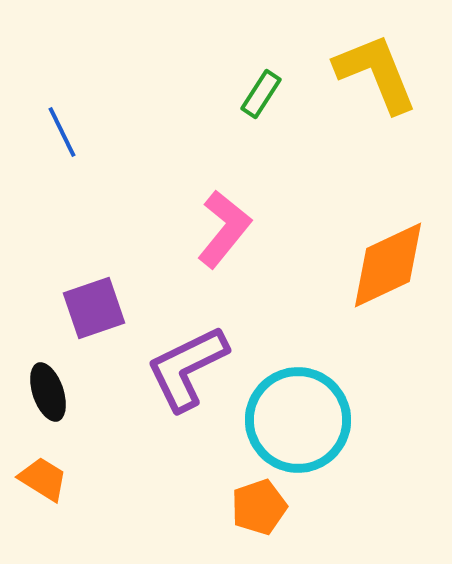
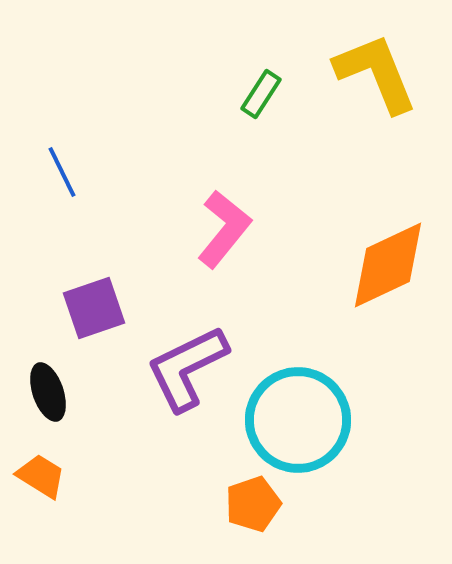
blue line: moved 40 px down
orange trapezoid: moved 2 px left, 3 px up
orange pentagon: moved 6 px left, 3 px up
